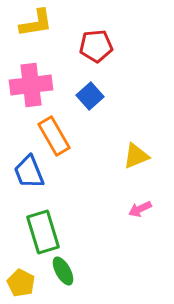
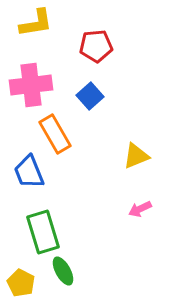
orange rectangle: moved 1 px right, 2 px up
